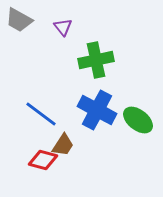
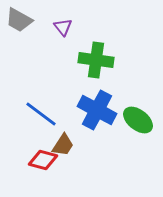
green cross: rotated 20 degrees clockwise
